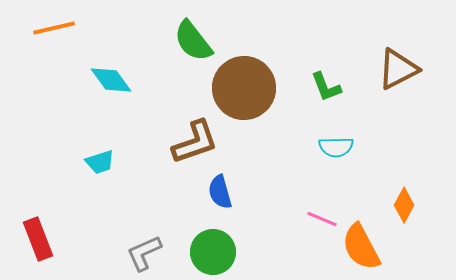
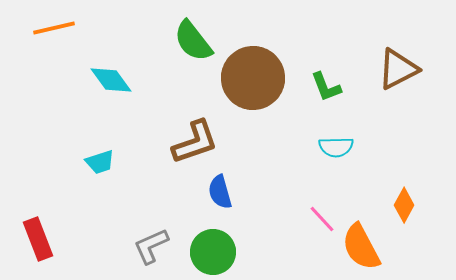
brown circle: moved 9 px right, 10 px up
pink line: rotated 24 degrees clockwise
gray L-shape: moved 7 px right, 7 px up
